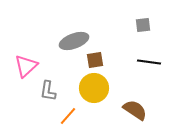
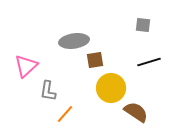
gray square: rotated 14 degrees clockwise
gray ellipse: rotated 12 degrees clockwise
black line: rotated 25 degrees counterclockwise
yellow circle: moved 17 px right
brown semicircle: moved 1 px right, 2 px down
orange line: moved 3 px left, 2 px up
